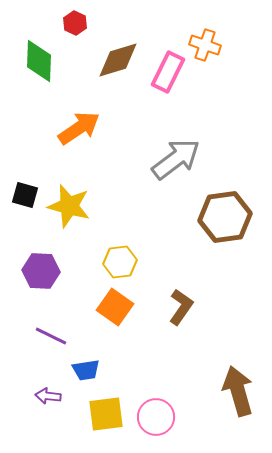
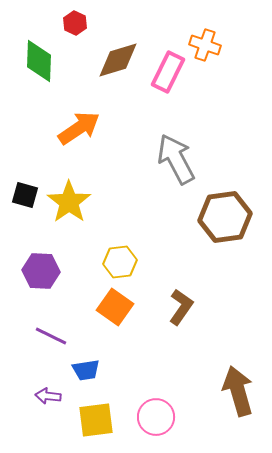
gray arrow: rotated 81 degrees counterclockwise
yellow star: moved 4 px up; rotated 21 degrees clockwise
yellow square: moved 10 px left, 6 px down
